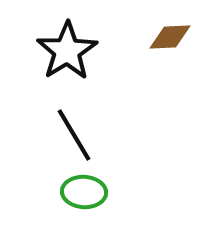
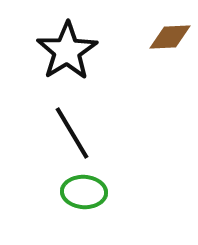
black line: moved 2 px left, 2 px up
